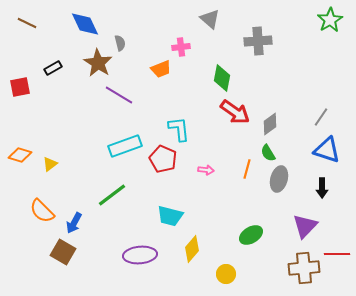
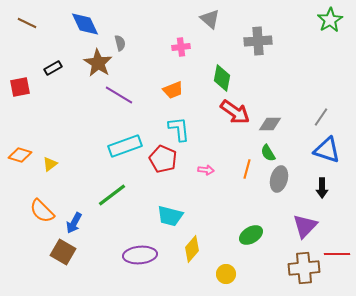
orange trapezoid: moved 12 px right, 21 px down
gray diamond: rotated 35 degrees clockwise
